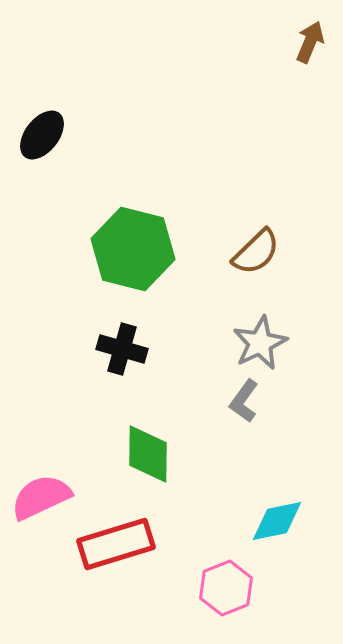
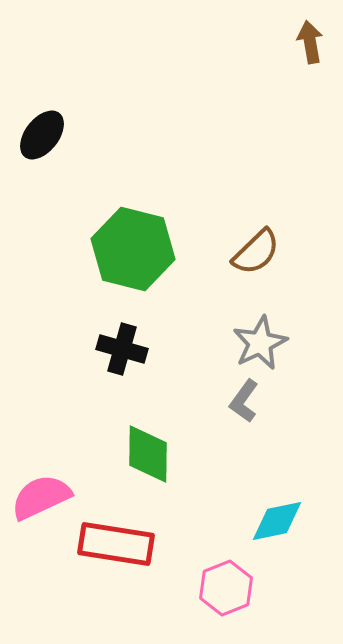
brown arrow: rotated 33 degrees counterclockwise
red rectangle: rotated 26 degrees clockwise
